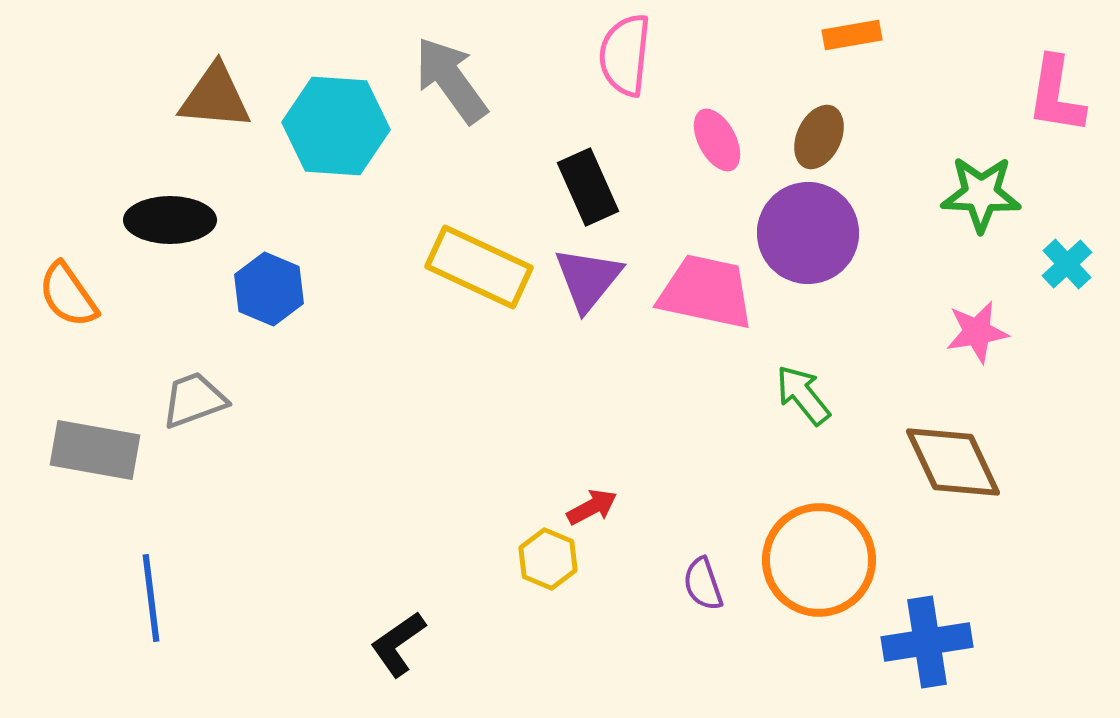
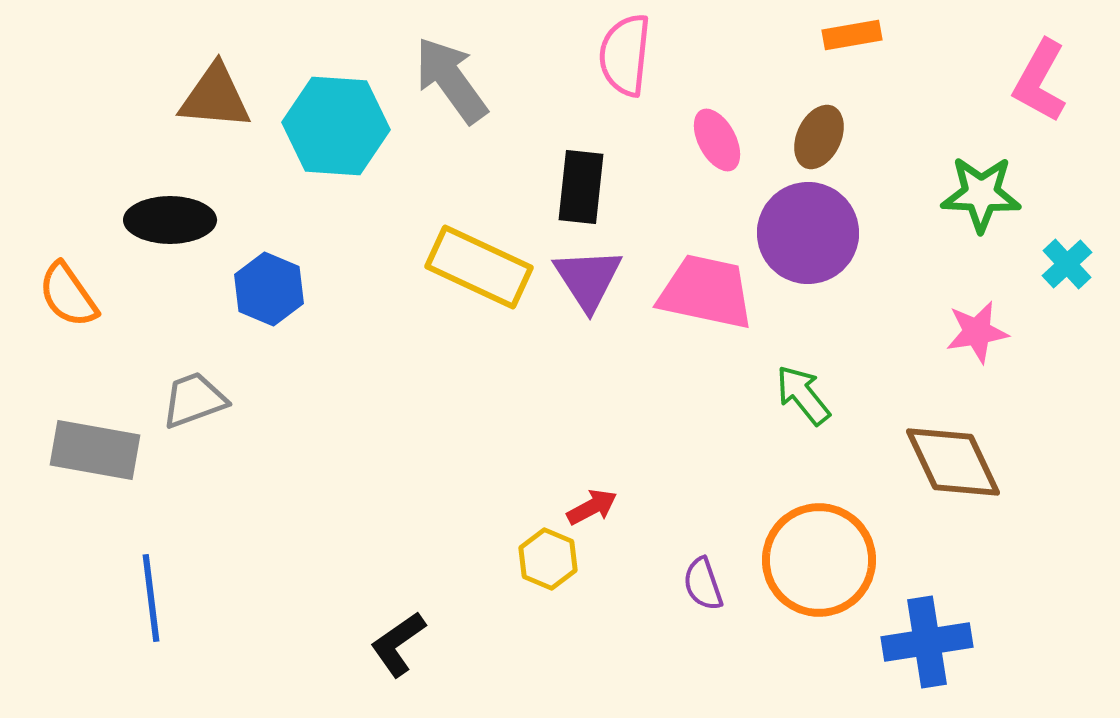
pink L-shape: moved 16 px left, 14 px up; rotated 20 degrees clockwise
black rectangle: moved 7 px left; rotated 30 degrees clockwise
purple triangle: rotated 12 degrees counterclockwise
